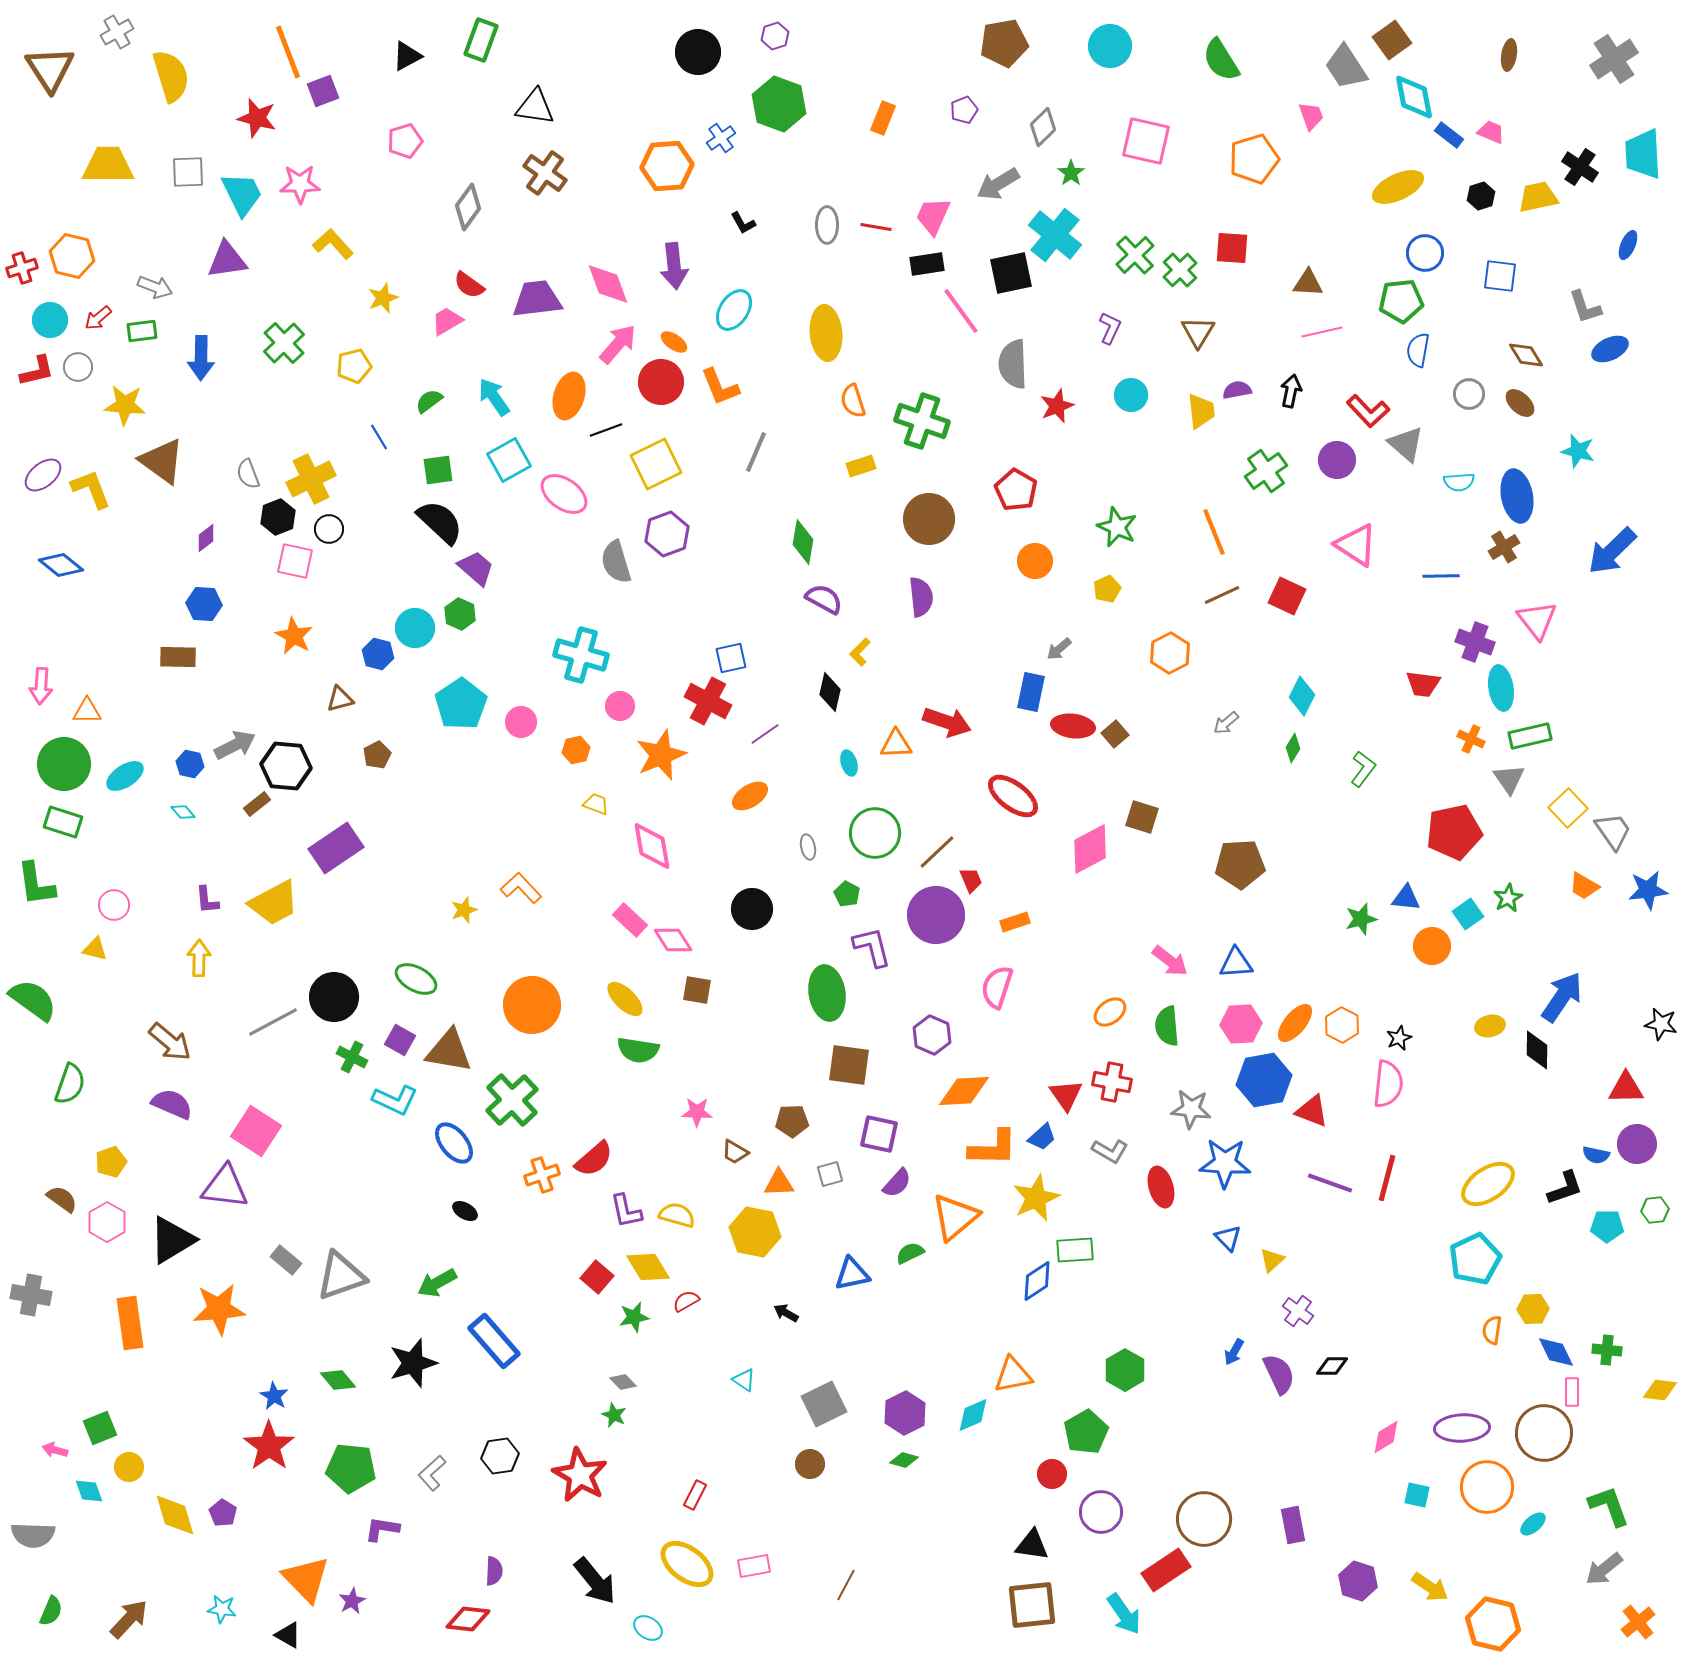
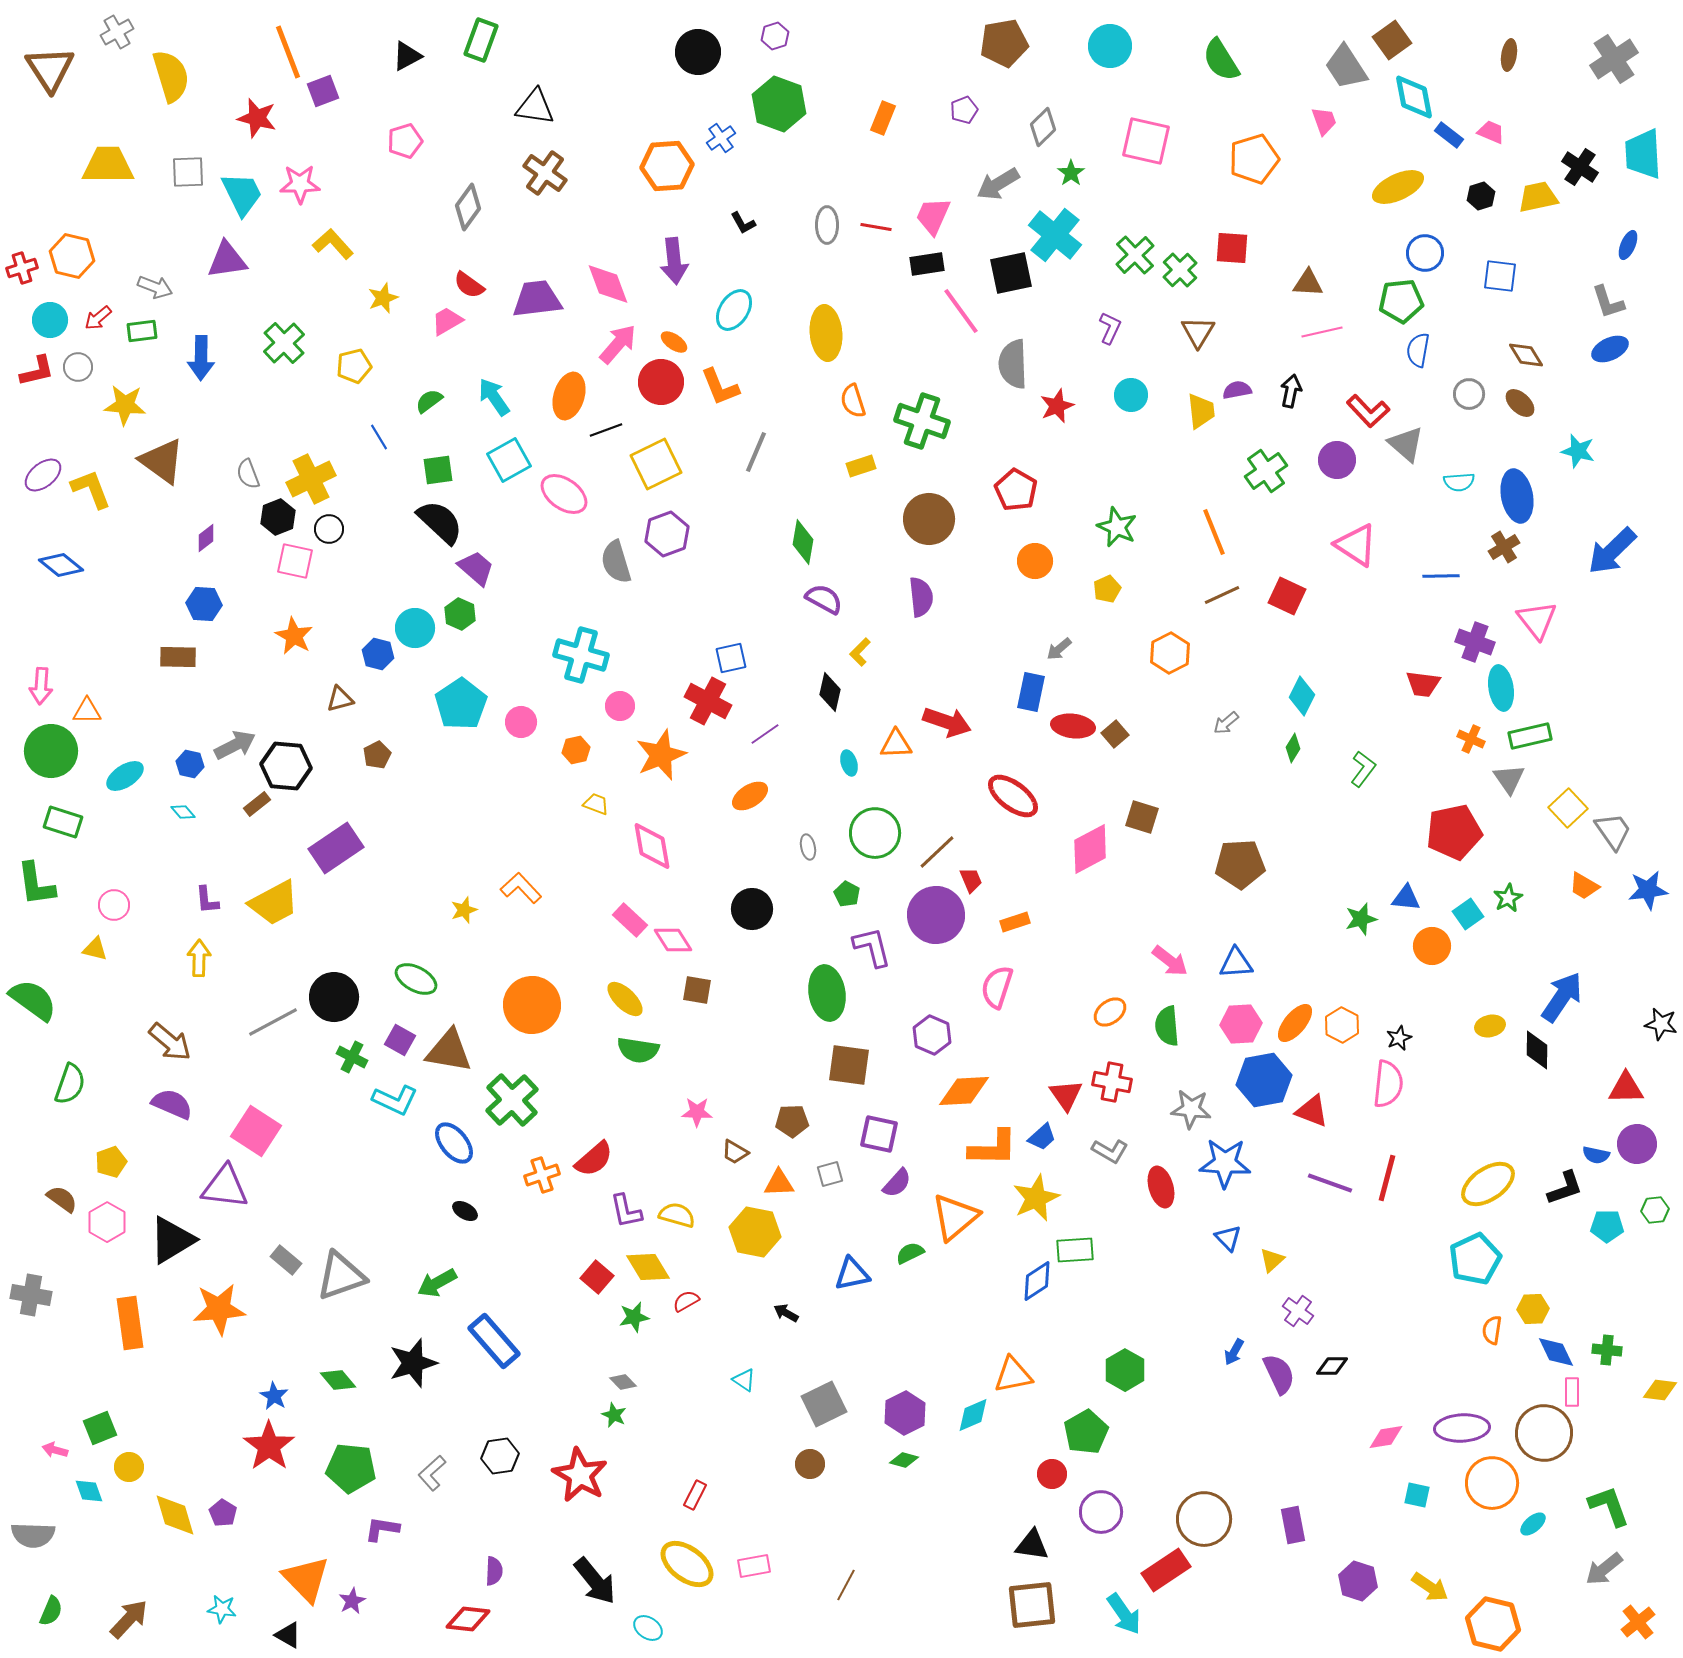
pink trapezoid at (1311, 116): moved 13 px right, 5 px down
purple arrow at (674, 266): moved 5 px up
gray L-shape at (1585, 307): moved 23 px right, 5 px up
green circle at (64, 764): moved 13 px left, 13 px up
pink diamond at (1386, 1437): rotated 21 degrees clockwise
orange circle at (1487, 1487): moved 5 px right, 4 px up
